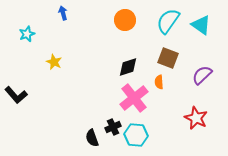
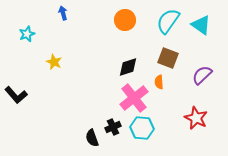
cyan hexagon: moved 6 px right, 7 px up
